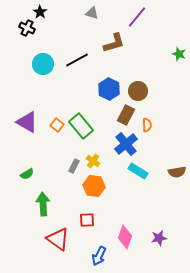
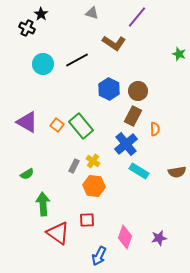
black star: moved 1 px right, 2 px down
brown L-shape: rotated 50 degrees clockwise
brown rectangle: moved 7 px right, 1 px down
orange semicircle: moved 8 px right, 4 px down
cyan rectangle: moved 1 px right
red triangle: moved 6 px up
